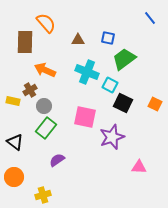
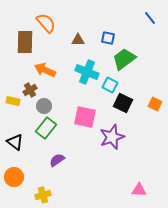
pink triangle: moved 23 px down
